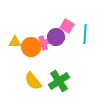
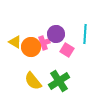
pink square: moved 24 px down
purple circle: moved 3 px up
yellow triangle: rotated 32 degrees clockwise
